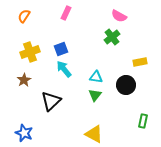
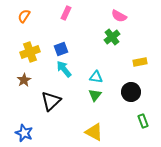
black circle: moved 5 px right, 7 px down
green rectangle: rotated 32 degrees counterclockwise
yellow triangle: moved 2 px up
